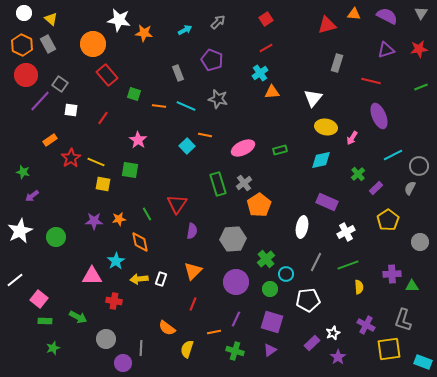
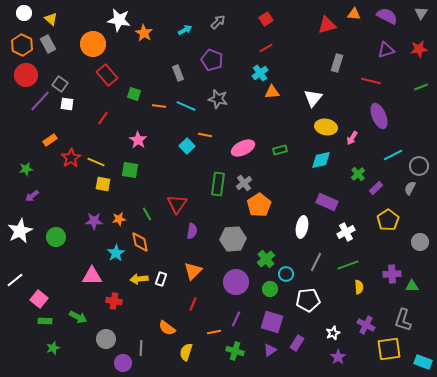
orange star at (144, 33): rotated 24 degrees clockwise
white square at (71, 110): moved 4 px left, 6 px up
green star at (23, 172): moved 3 px right, 3 px up; rotated 24 degrees counterclockwise
green rectangle at (218, 184): rotated 25 degrees clockwise
cyan star at (116, 261): moved 8 px up
purple rectangle at (312, 343): moved 15 px left; rotated 14 degrees counterclockwise
yellow semicircle at (187, 349): moved 1 px left, 3 px down
